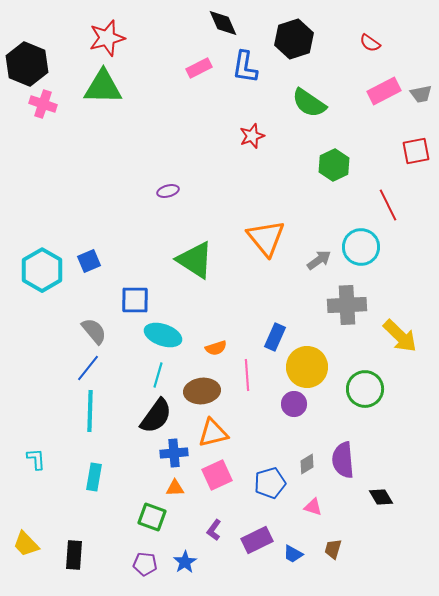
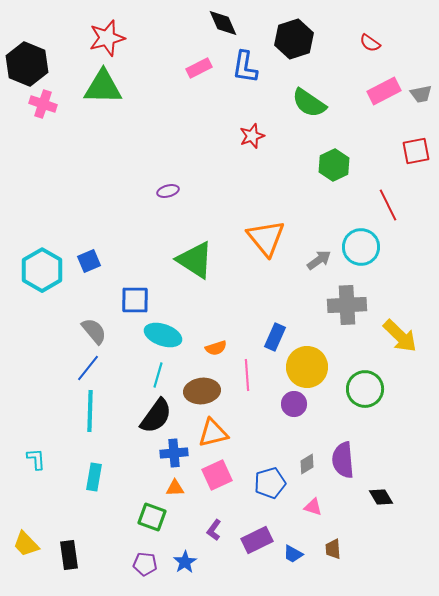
brown trapezoid at (333, 549): rotated 20 degrees counterclockwise
black rectangle at (74, 555): moved 5 px left; rotated 12 degrees counterclockwise
